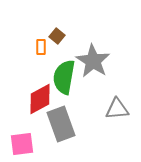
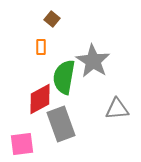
brown square: moved 5 px left, 17 px up
